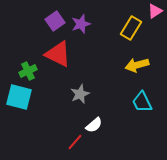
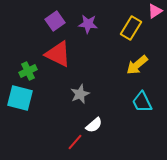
purple star: moved 7 px right; rotated 24 degrees clockwise
yellow arrow: rotated 25 degrees counterclockwise
cyan square: moved 1 px right, 1 px down
